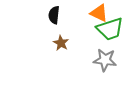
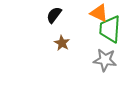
black semicircle: rotated 30 degrees clockwise
green trapezoid: rotated 112 degrees clockwise
brown star: moved 1 px right
